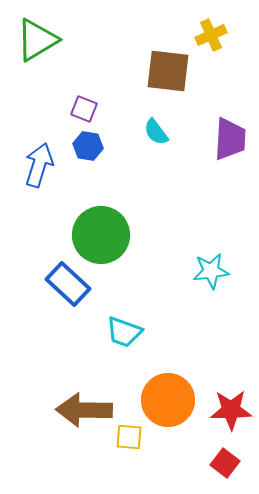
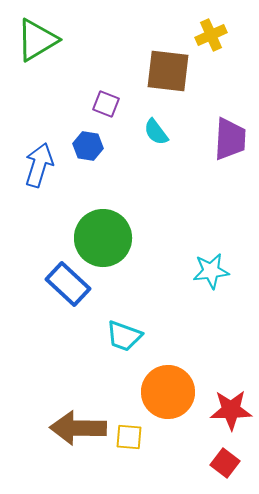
purple square: moved 22 px right, 5 px up
green circle: moved 2 px right, 3 px down
cyan trapezoid: moved 4 px down
orange circle: moved 8 px up
brown arrow: moved 6 px left, 18 px down
